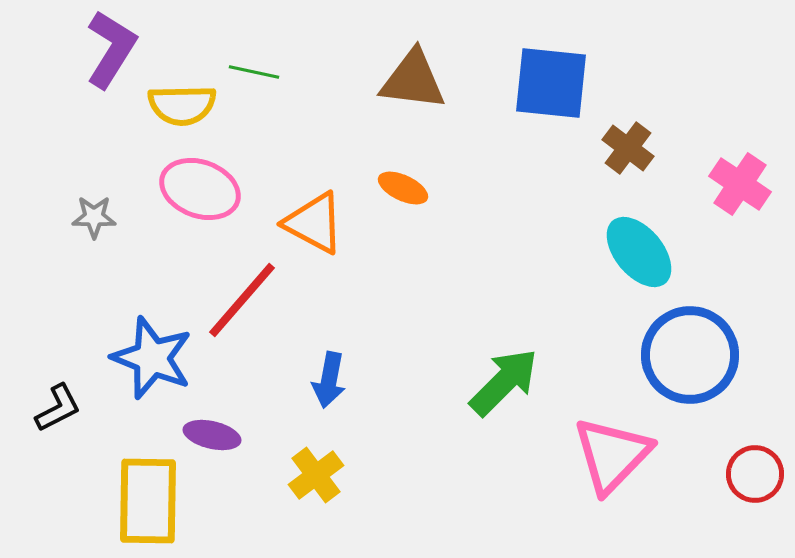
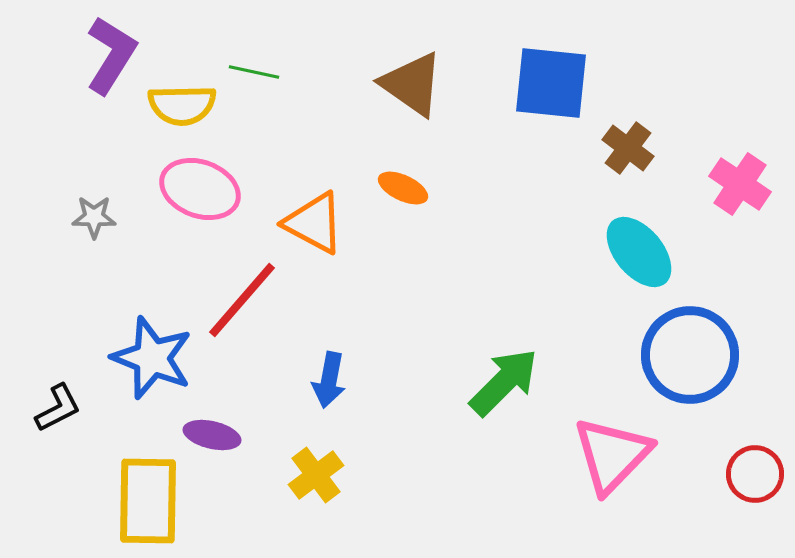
purple L-shape: moved 6 px down
brown triangle: moved 1 px left, 4 px down; rotated 28 degrees clockwise
